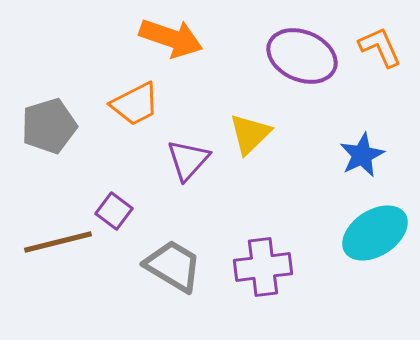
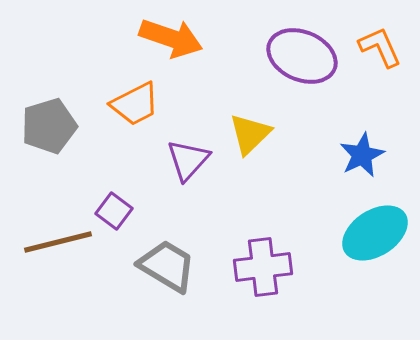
gray trapezoid: moved 6 px left
